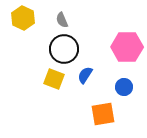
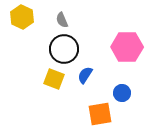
yellow hexagon: moved 1 px left, 1 px up
blue circle: moved 2 px left, 6 px down
orange square: moved 3 px left
